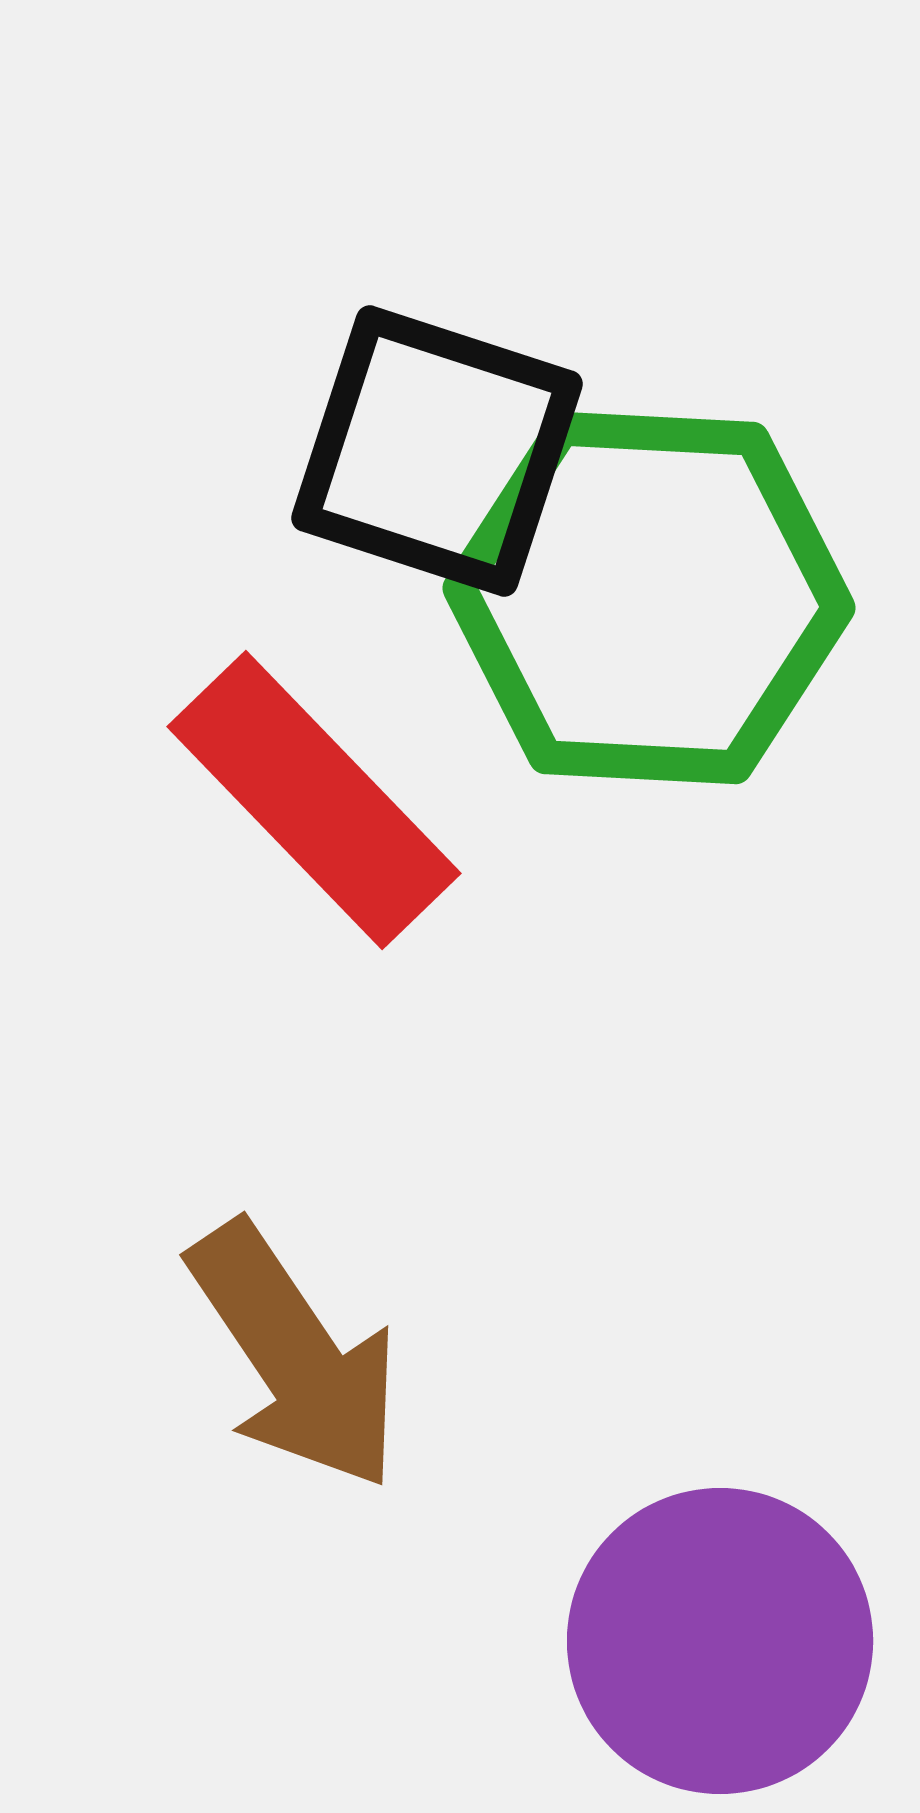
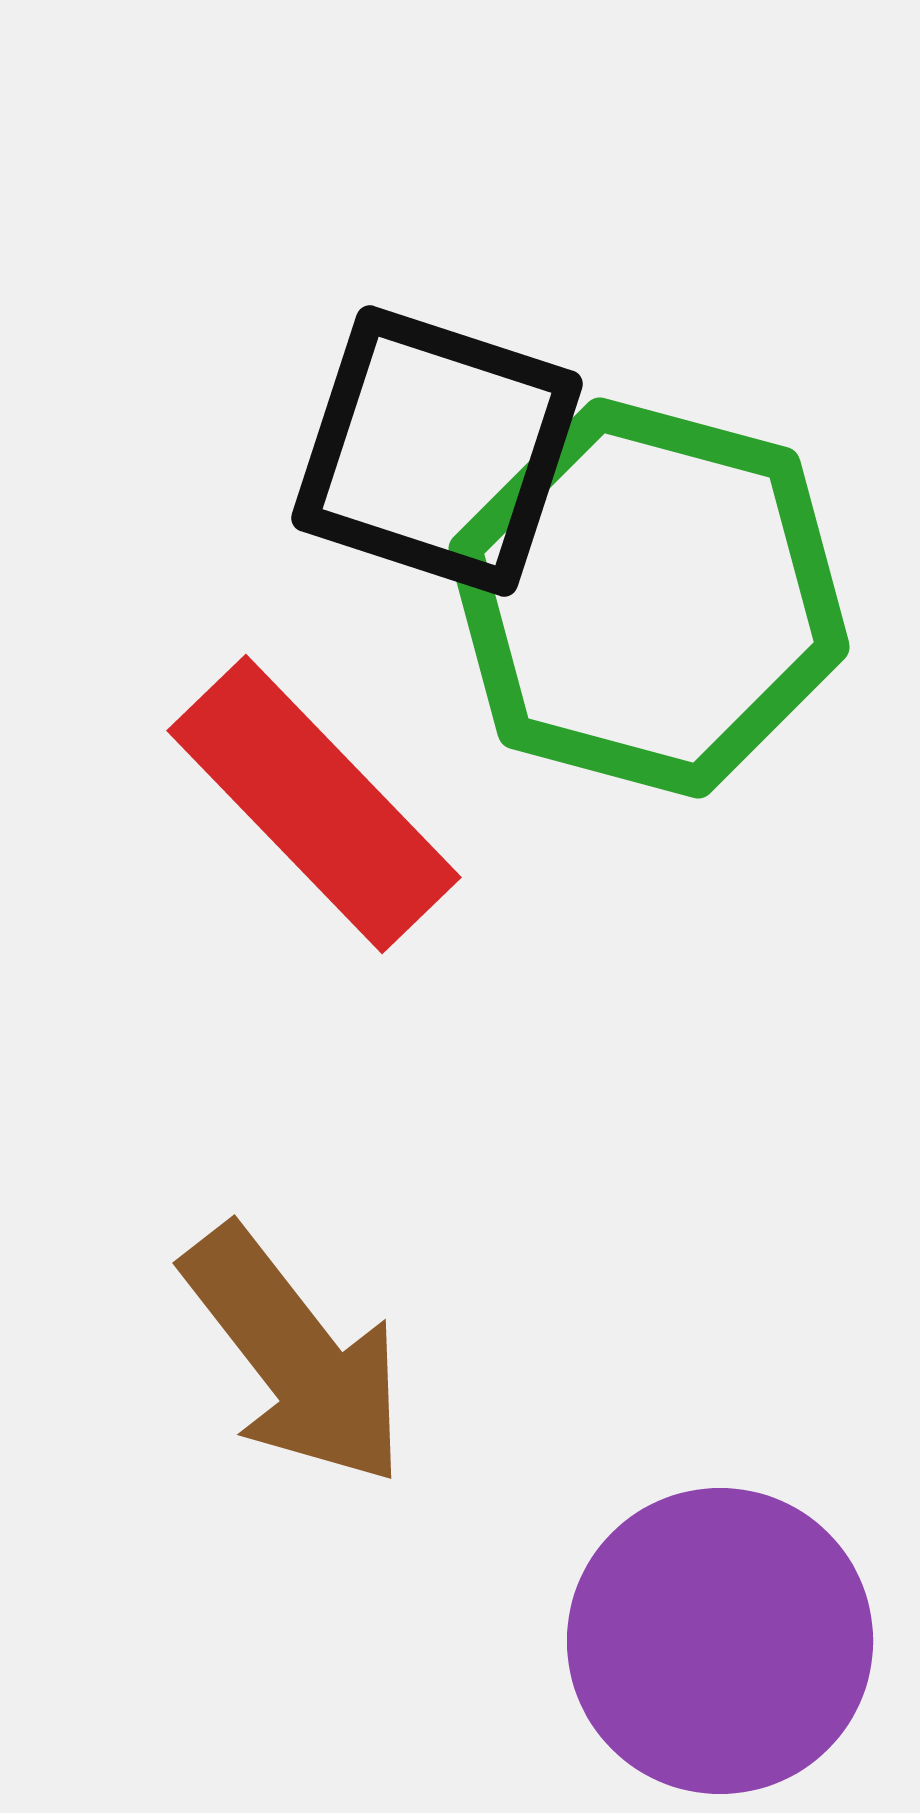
green hexagon: rotated 12 degrees clockwise
red rectangle: moved 4 px down
brown arrow: rotated 4 degrees counterclockwise
